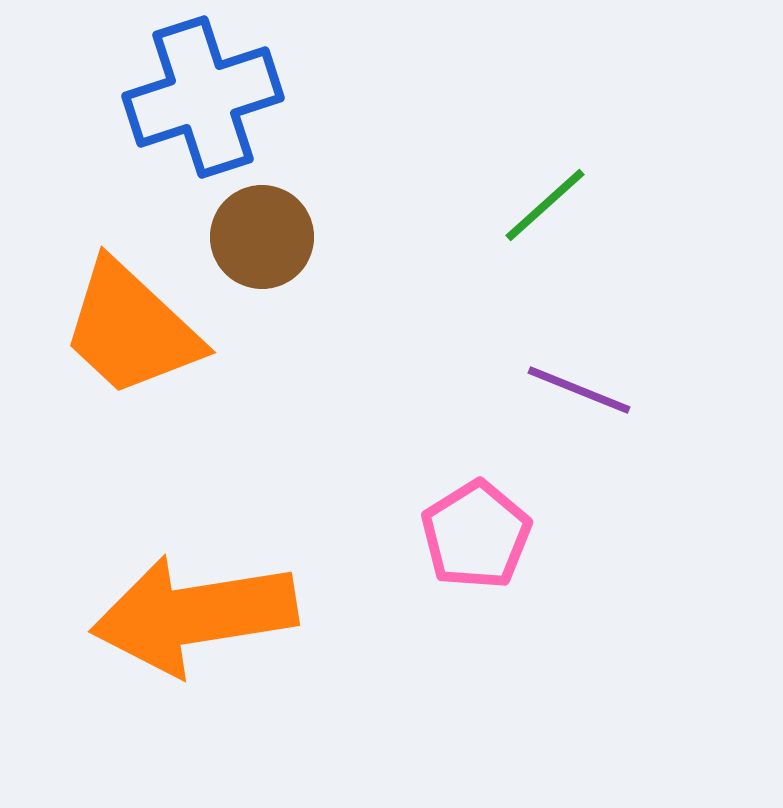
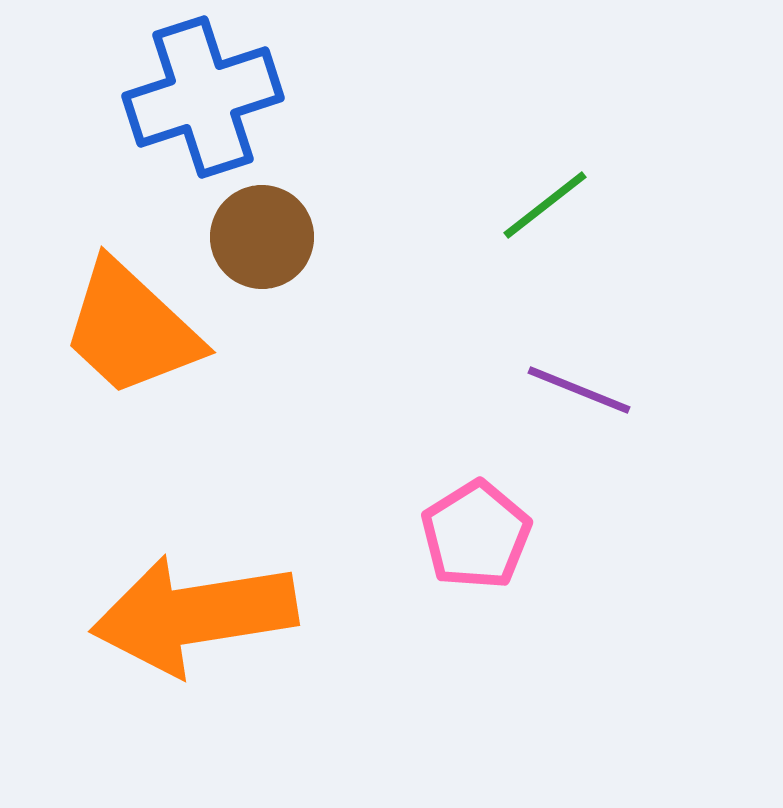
green line: rotated 4 degrees clockwise
